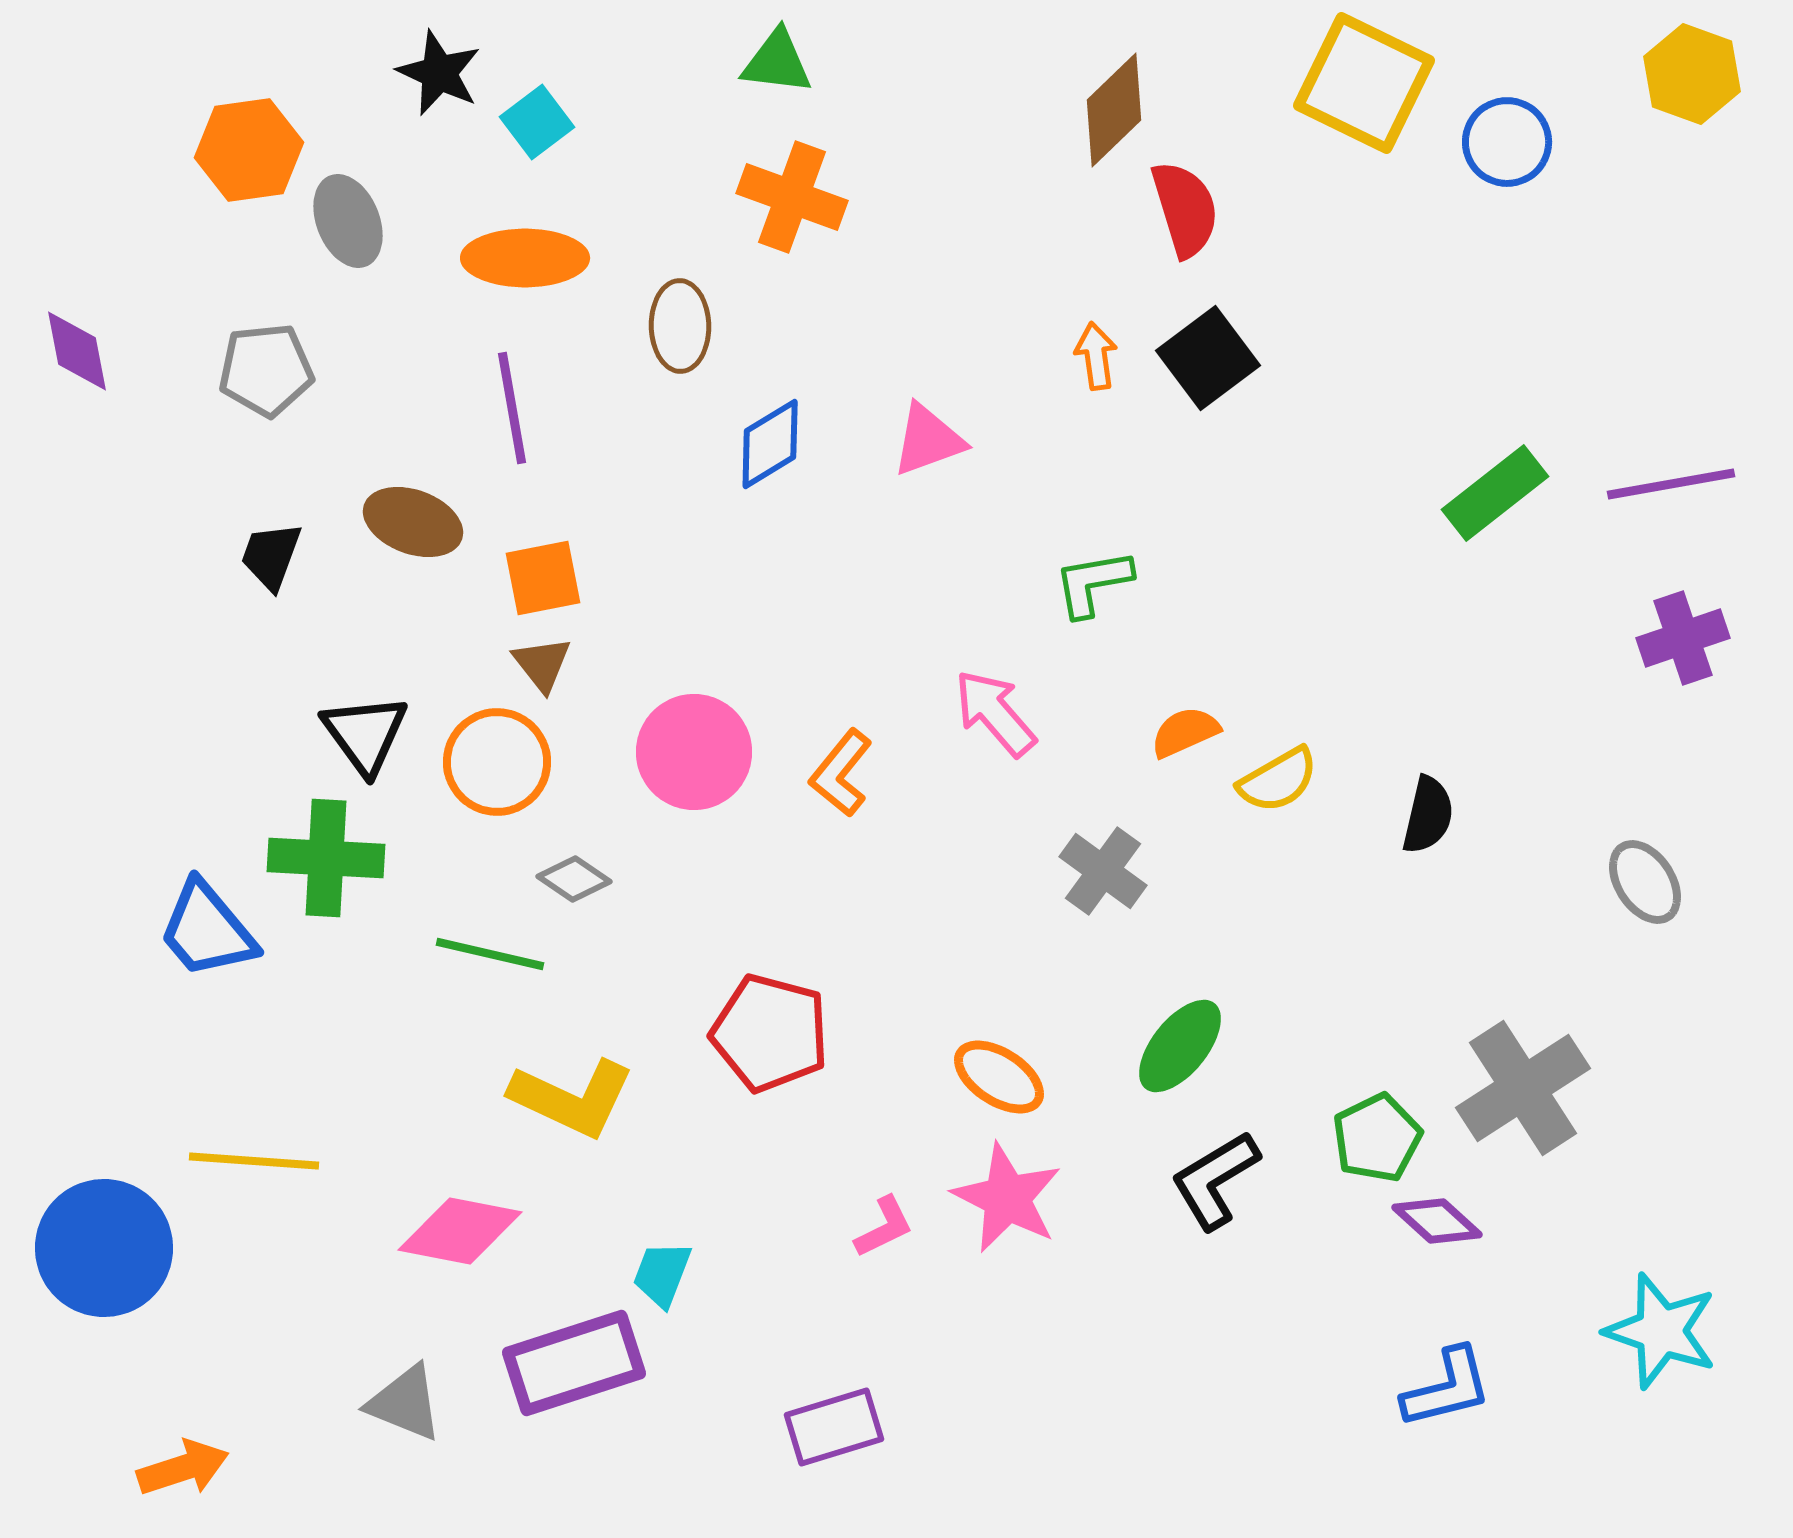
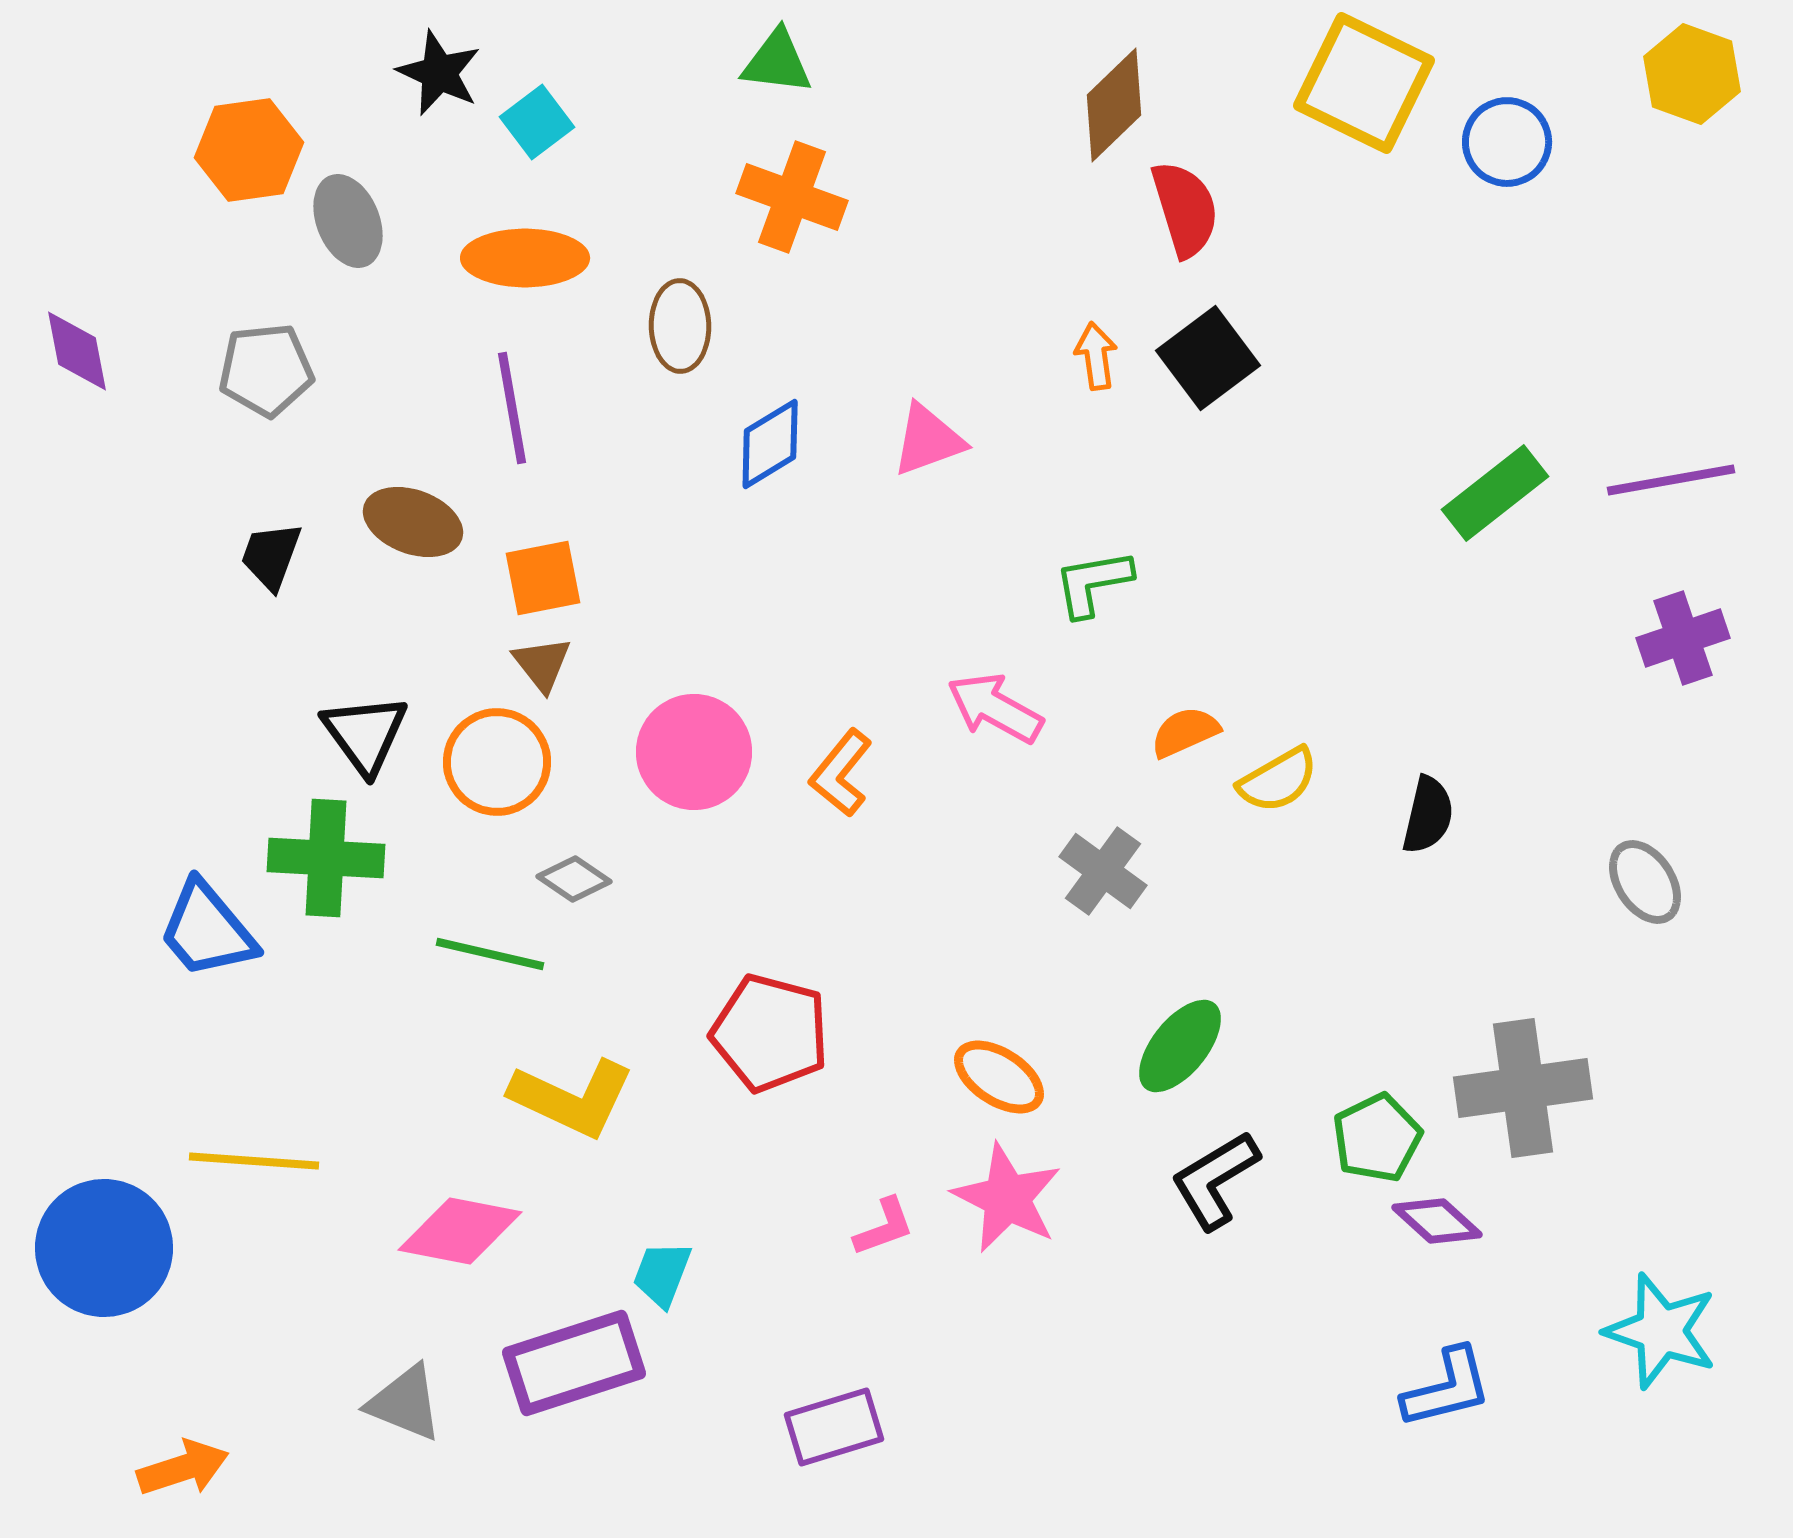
brown diamond at (1114, 110): moved 5 px up
purple line at (1671, 484): moved 4 px up
pink arrow at (995, 713): moved 5 px up; rotated 20 degrees counterclockwise
gray cross at (1523, 1088): rotated 25 degrees clockwise
pink L-shape at (884, 1227): rotated 6 degrees clockwise
